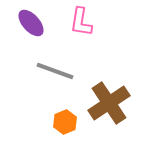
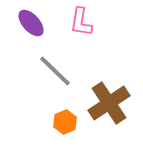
gray line: rotated 24 degrees clockwise
